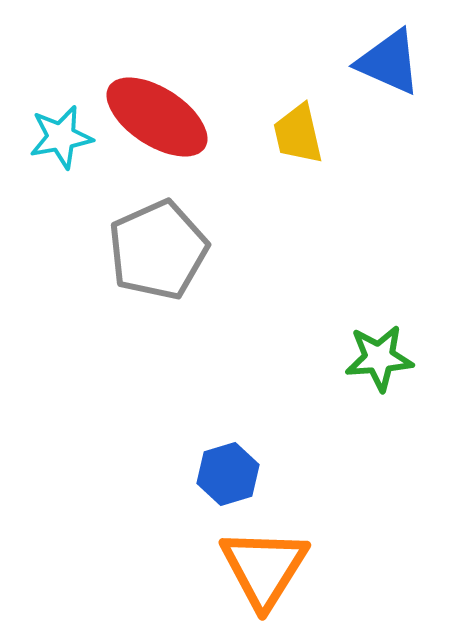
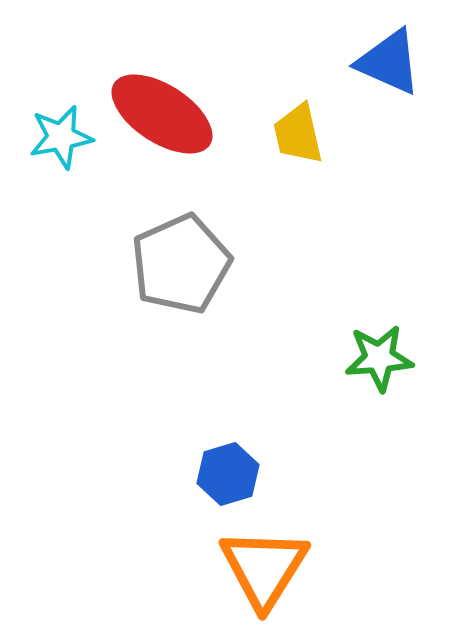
red ellipse: moved 5 px right, 3 px up
gray pentagon: moved 23 px right, 14 px down
